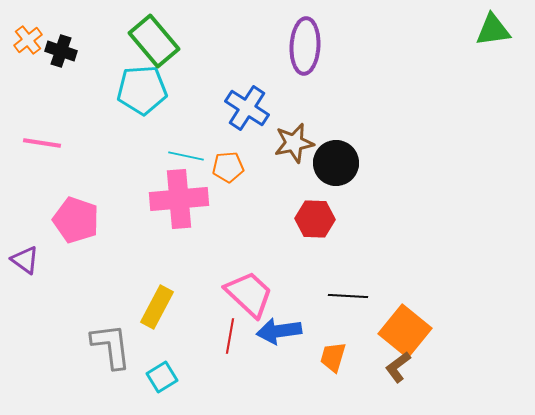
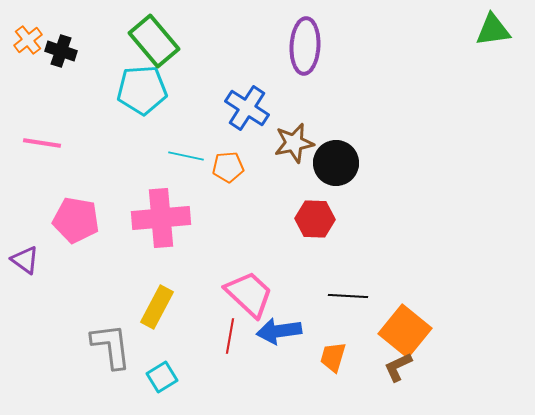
pink cross: moved 18 px left, 19 px down
pink pentagon: rotated 9 degrees counterclockwise
brown L-shape: rotated 12 degrees clockwise
